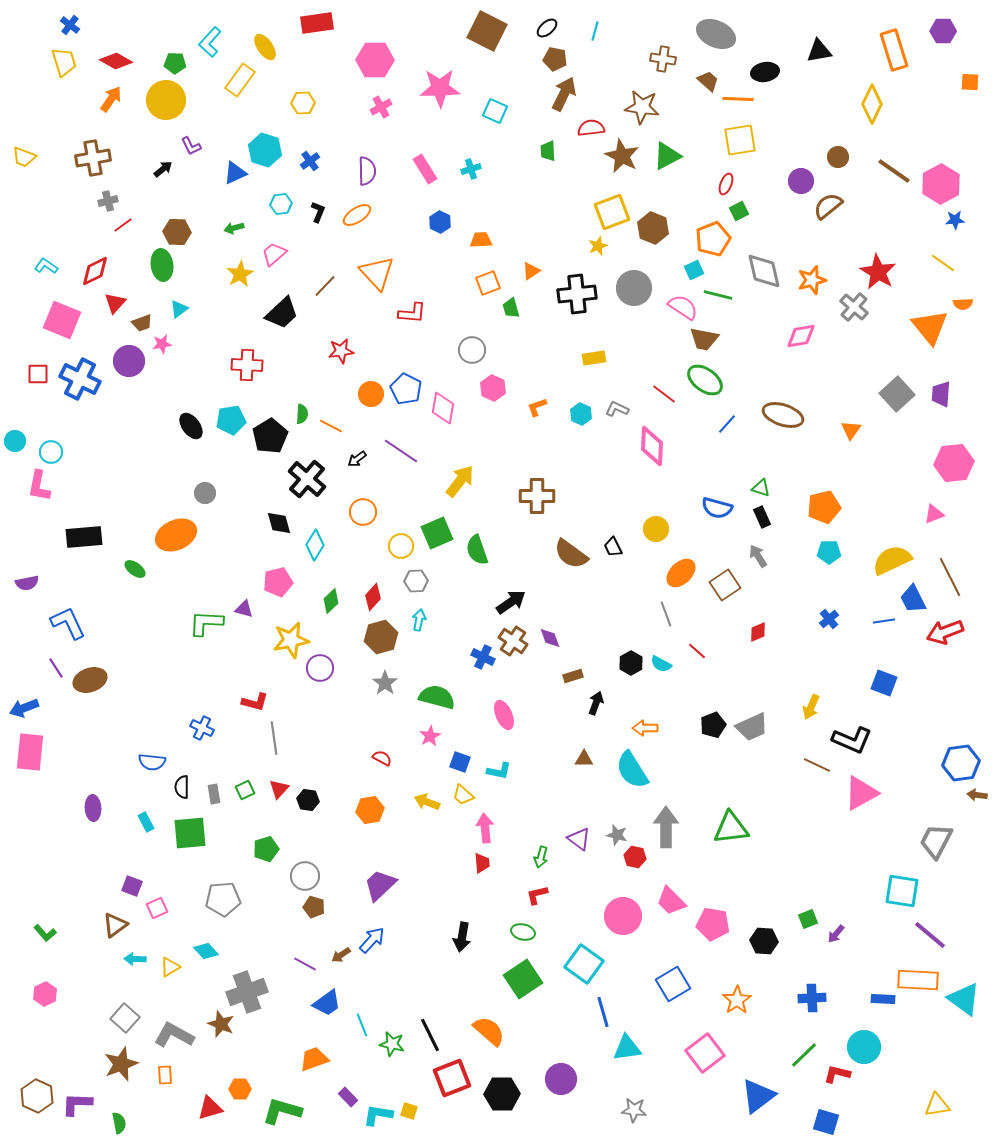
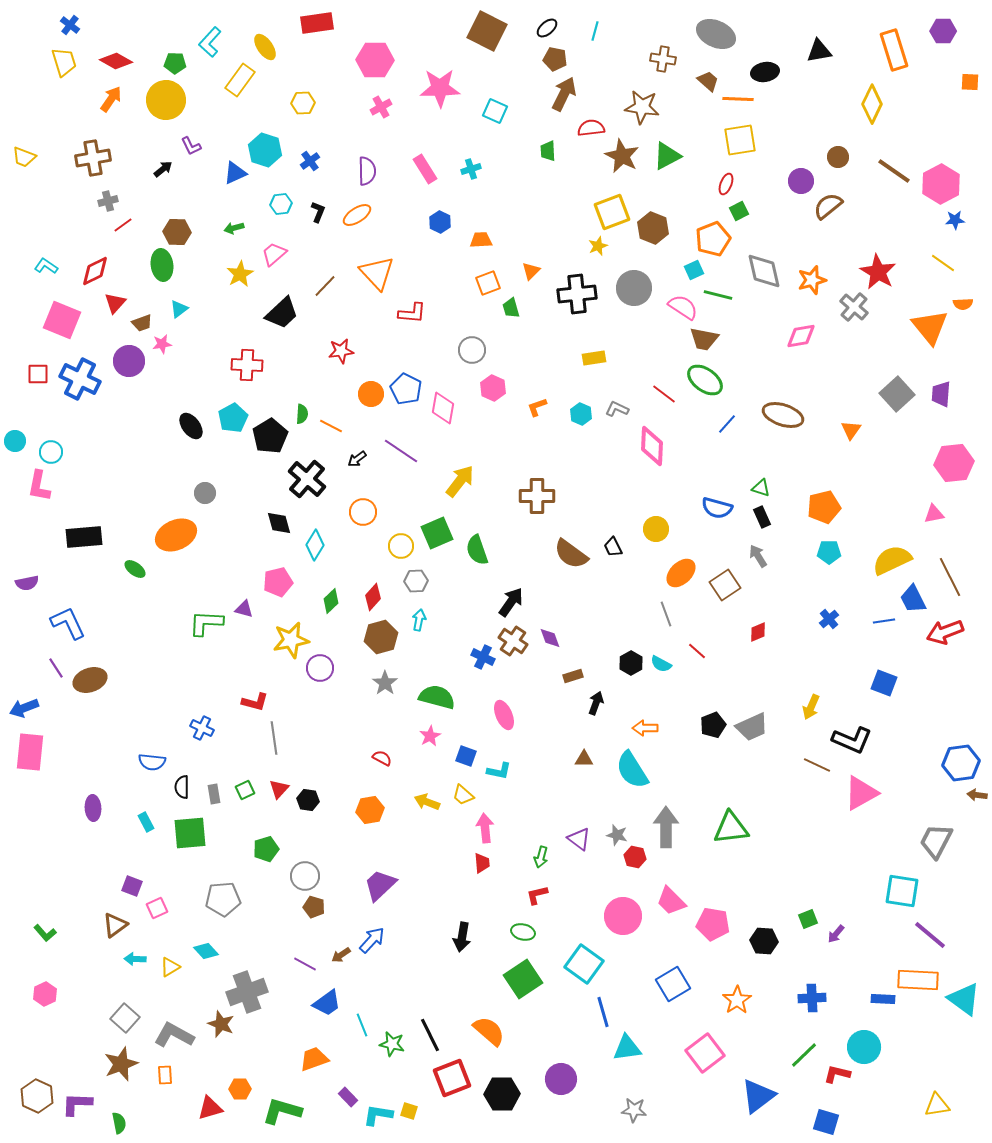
orange triangle at (531, 271): rotated 12 degrees counterclockwise
cyan pentagon at (231, 420): moved 2 px right, 2 px up; rotated 20 degrees counterclockwise
pink triangle at (934, 514): rotated 10 degrees clockwise
black arrow at (511, 602): rotated 20 degrees counterclockwise
blue square at (460, 762): moved 6 px right, 6 px up
